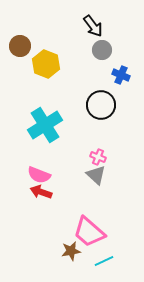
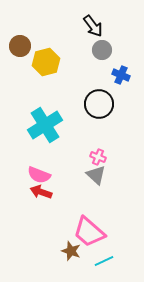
yellow hexagon: moved 2 px up; rotated 24 degrees clockwise
black circle: moved 2 px left, 1 px up
brown star: rotated 30 degrees clockwise
